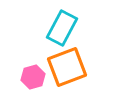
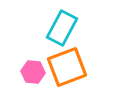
pink hexagon: moved 5 px up; rotated 20 degrees clockwise
